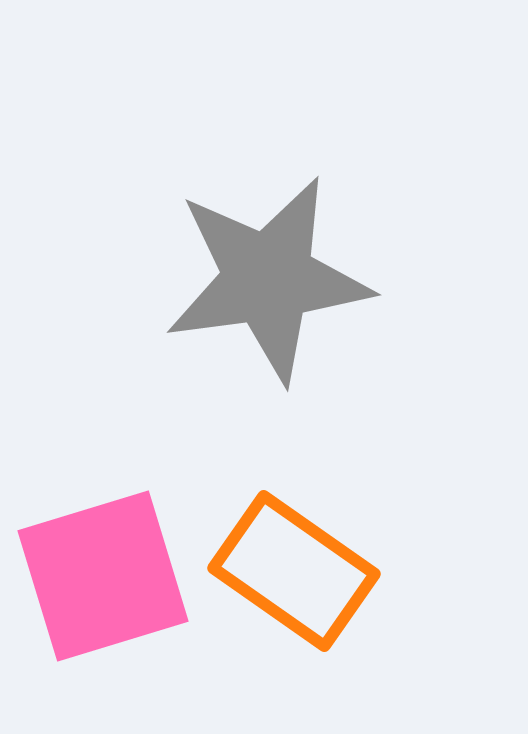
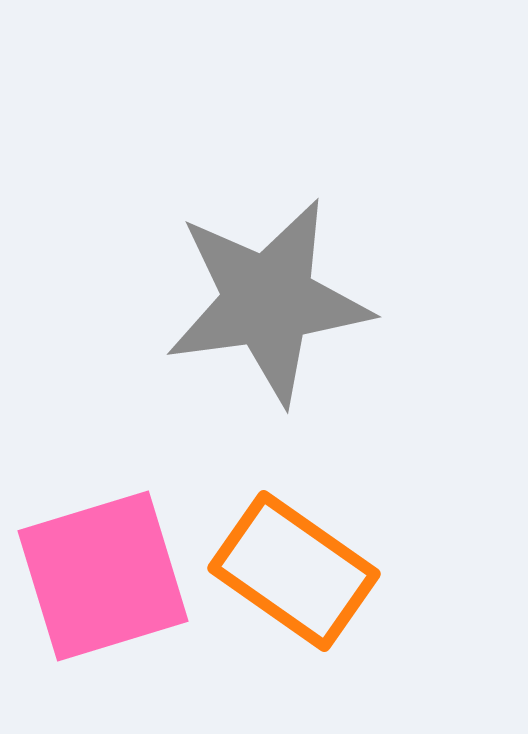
gray star: moved 22 px down
